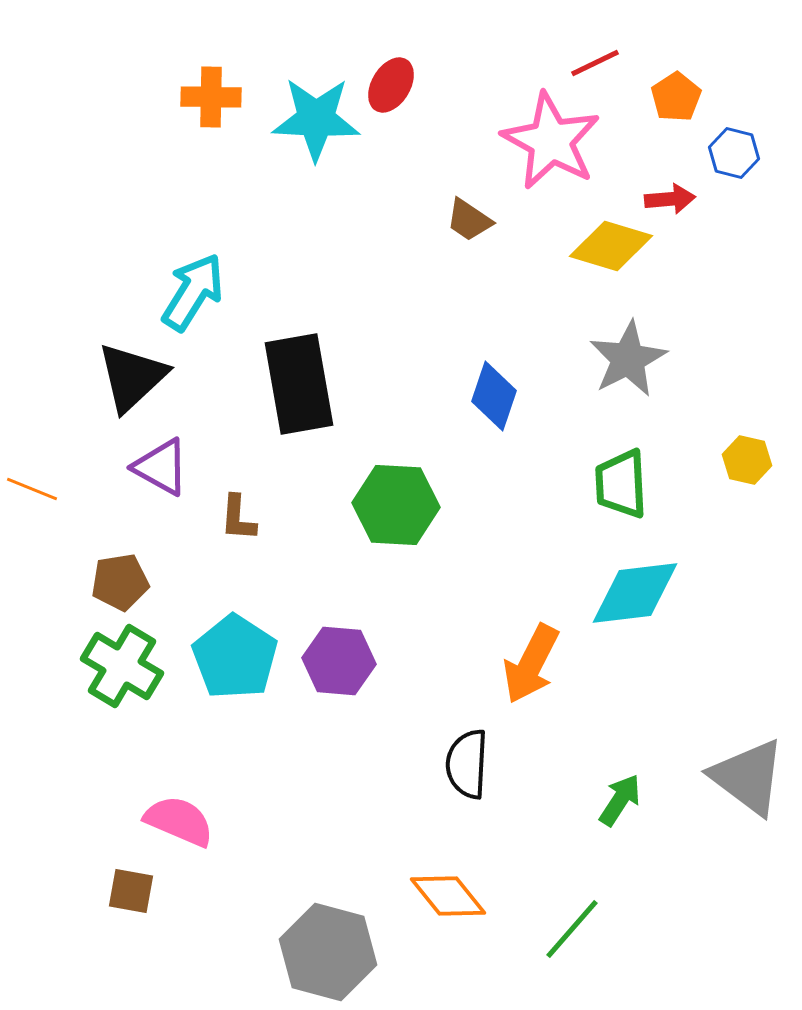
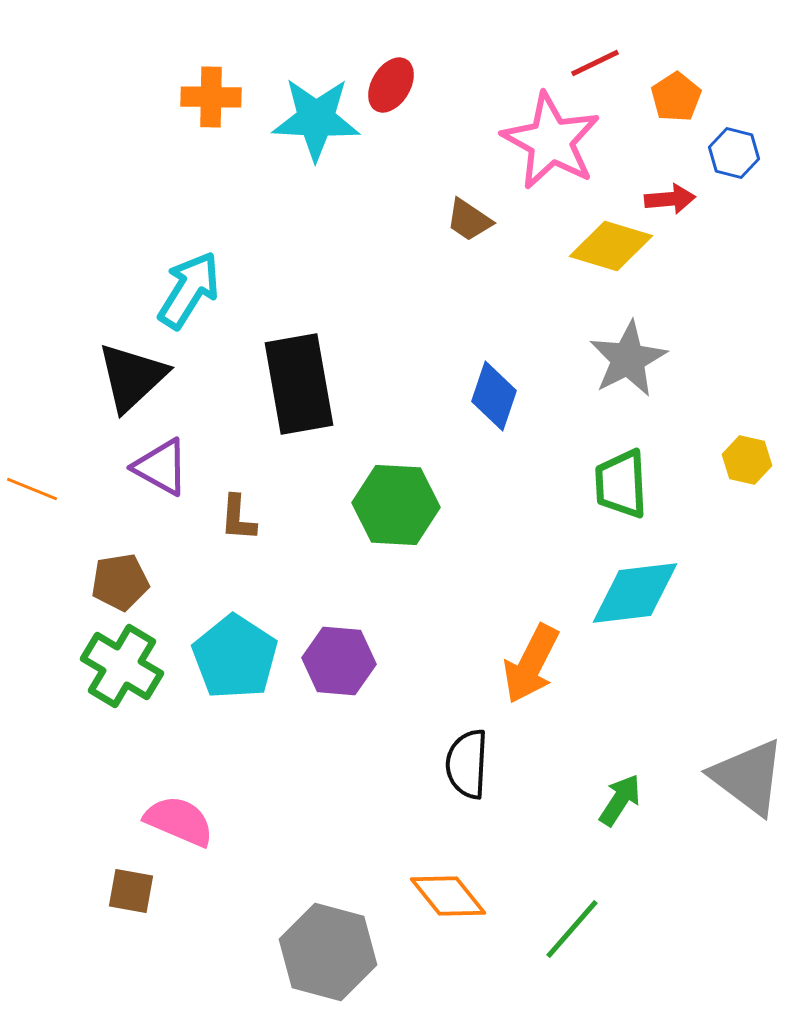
cyan arrow: moved 4 px left, 2 px up
